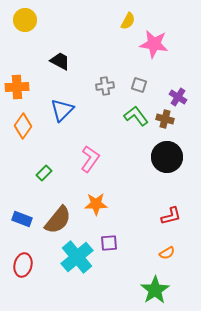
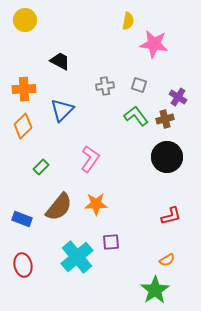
yellow semicircle: rotated 18 degrees counterclockwise
orange cross: moved 7 px right, 2 px down
brown cross: rotated 30 degrees counterclockwise
orange diamond: rotated 10 degrees clockwise
green rectangle: moved 3 px left, 6 px up
brown semicircle: moved 1 px right, 13 px up
purple square: moved 2 px right, 1 px up
orange semicircle: moved 7 px down
red ellipse: rotated 25 degrees counterclockwise
